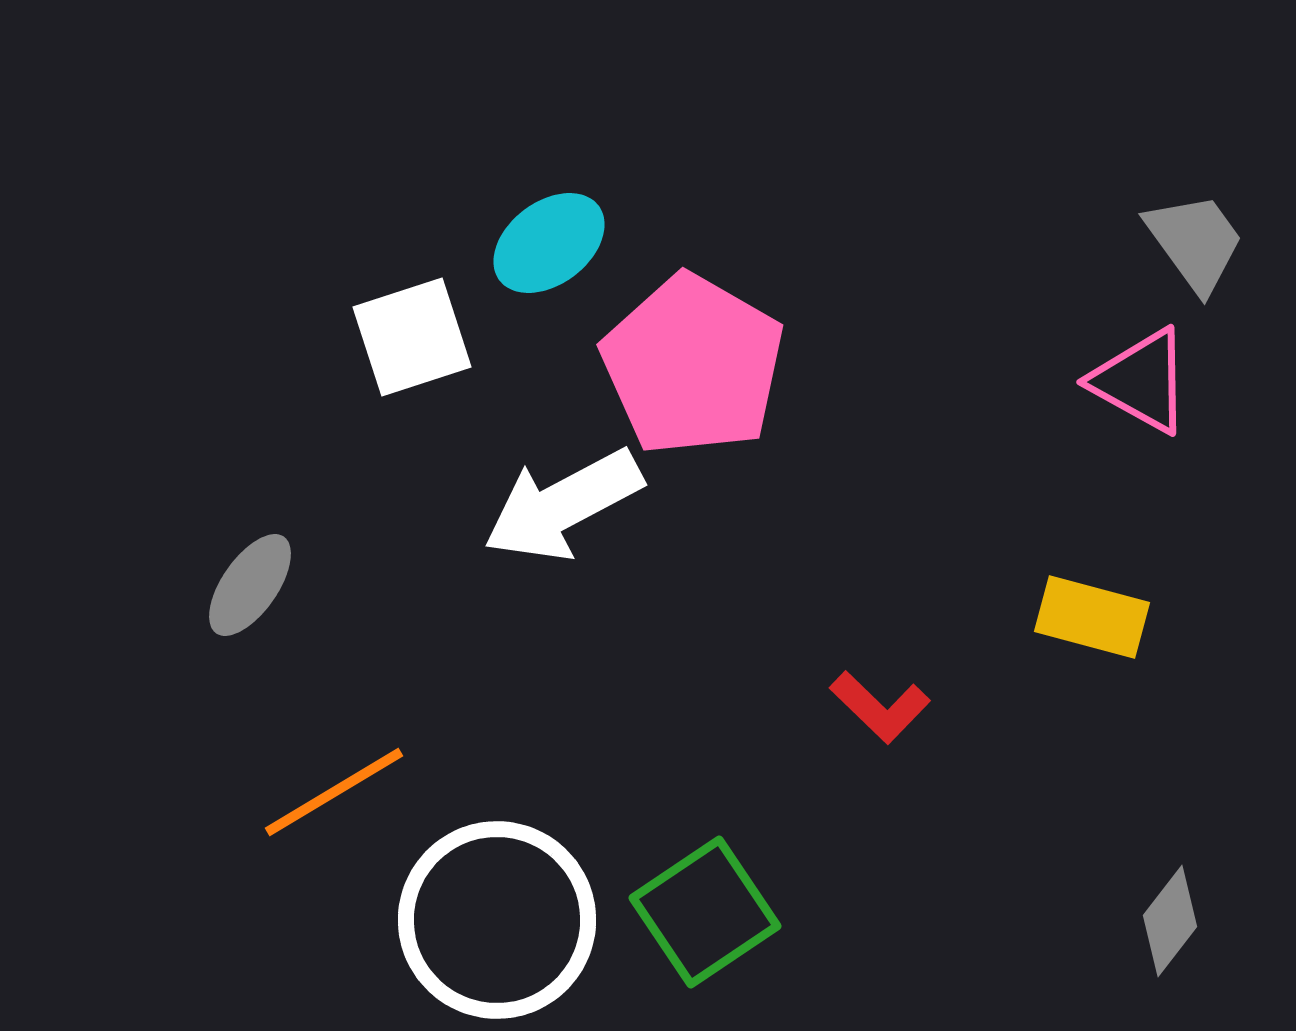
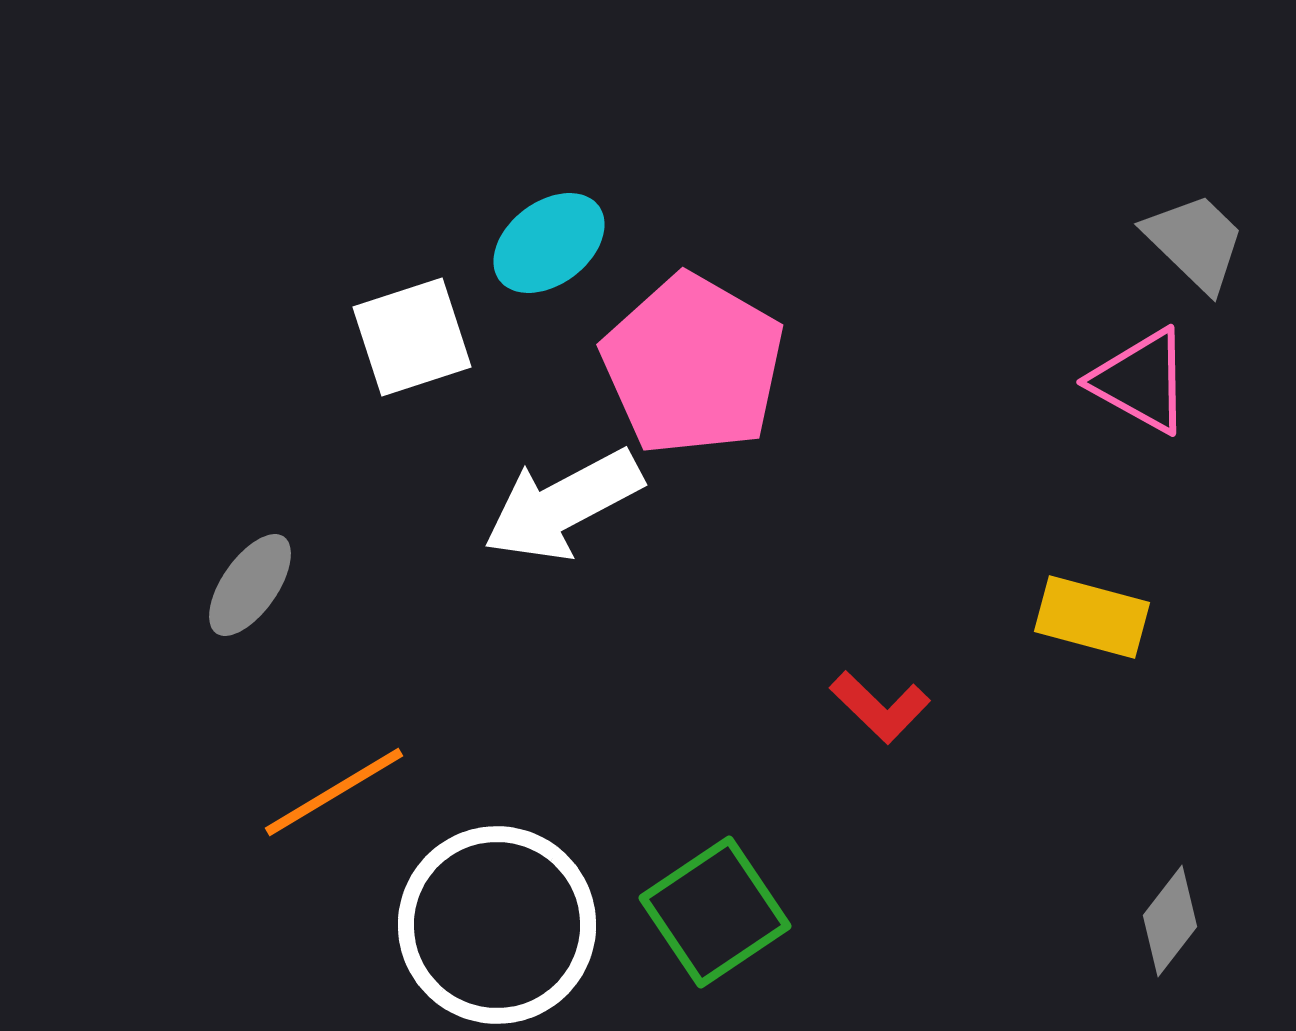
gray trapezoid: rotated 10 degrees counterclockwise
green square: moved 10 px right
white circle: moved 5 px down
